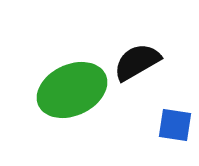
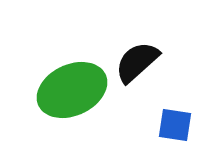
black semicircle: rotated 12 degrees counterclockwise
